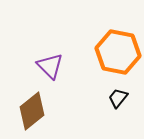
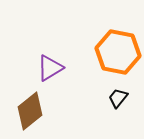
purple triangle: moved 2 px down; rotated 44 degrees clockwise
brown diamond: moved 2 px left
